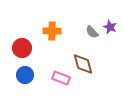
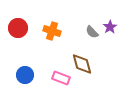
purple star: rotated 16 degrees clockwise
orange cross: rotated 18 degrees clockwise
red circle: moved 4 px left, 20 px up
brown diamond: moved 1 px left
